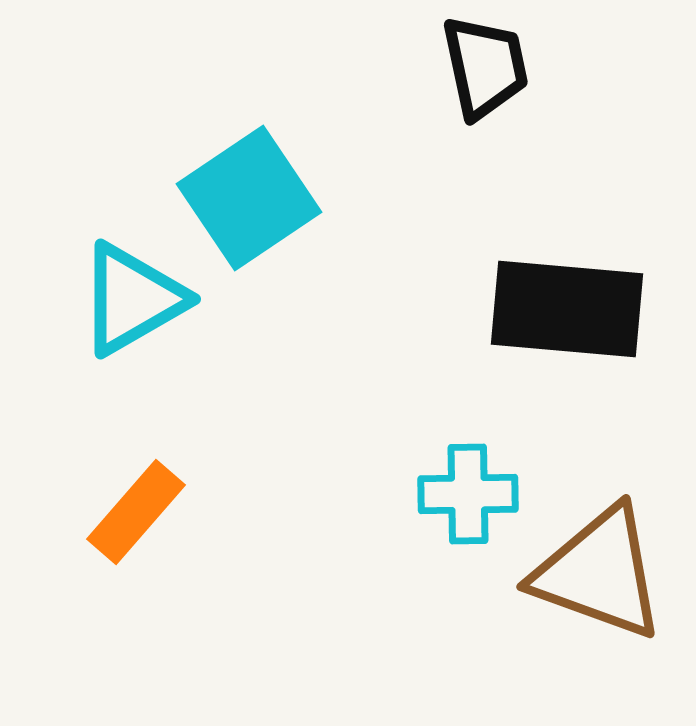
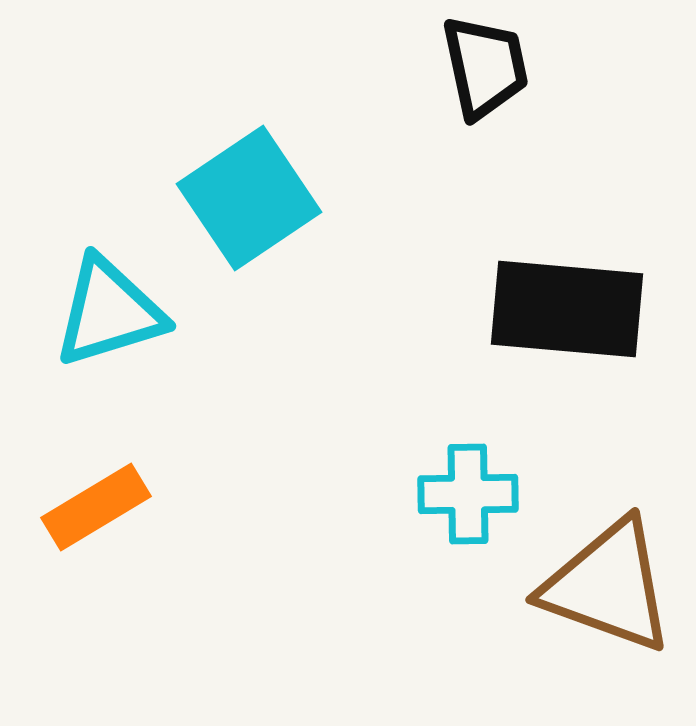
cyan triangle: moved 23 px left, 13 px down; rotated 13 degrees clockwise
orange rectangle: moved 40 px left, 5 px up; rotated 18 degrees clockwise
brown triangle: moved 9 px right, 13 px down
